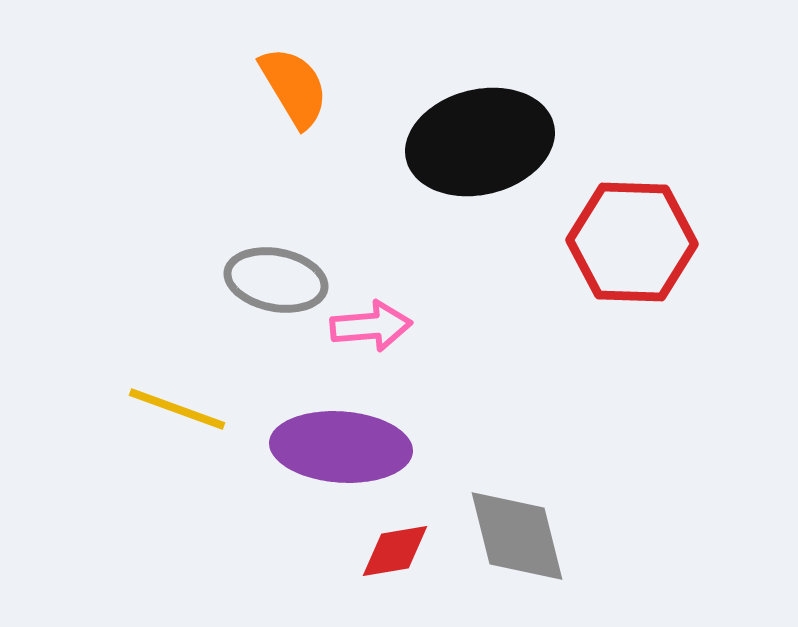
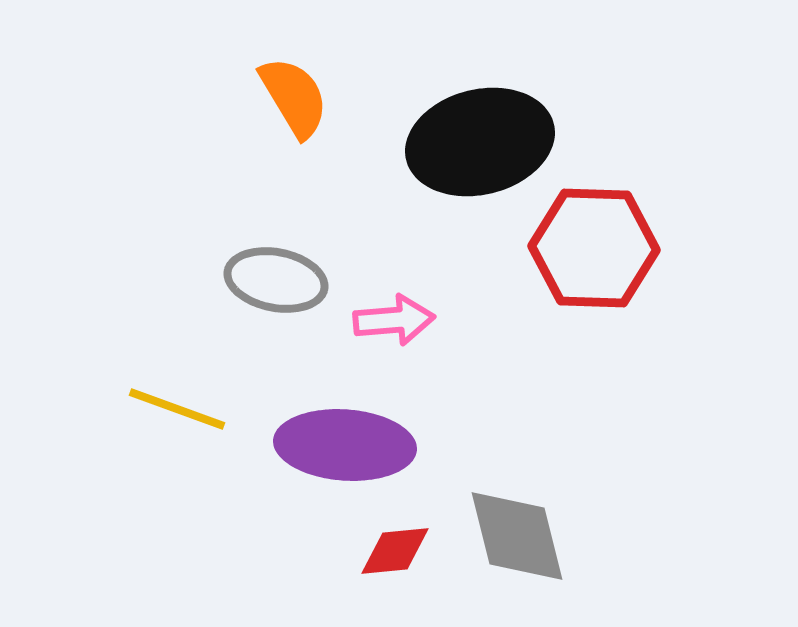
orange semicircle: moved 10 px down
red hexagon: moved 38 px left, 6 px down
pink arrow: moved 23 px right, 6 px up
purple ellipse: moved 4 px right, 2 px up
red diamond: rotated 4 degrees clockwise
